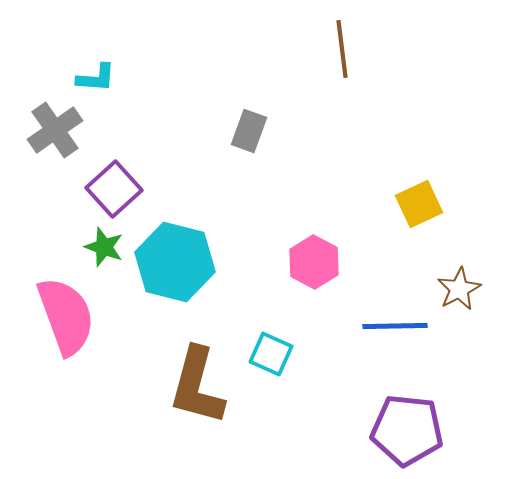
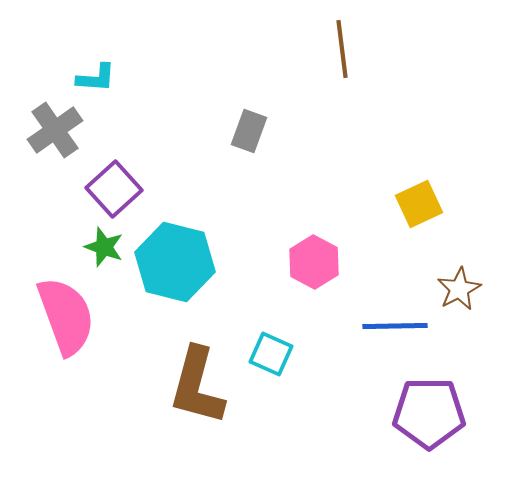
purple pentagon: moved 22 px right, 17 px up; rotated 6 degrees counterclockwise
